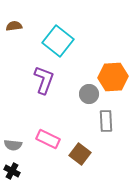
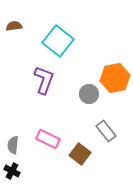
orange hexagon: moved 2 px right, 1 px down; rotated 8 degrees counterclockwise
gray rectangle: moved 10 px down; rotated 35 degrees counterclockwise
gray semicircle: rotated 90 degrees clockwise
